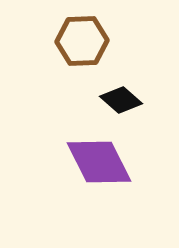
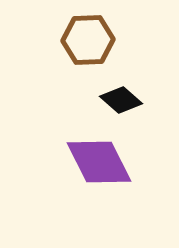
brown hexagon: moved 6 px right, 1 px up
